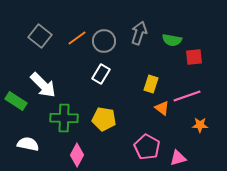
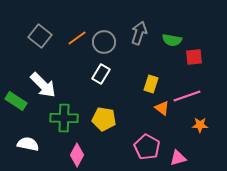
gray circle: moved 1 px down
